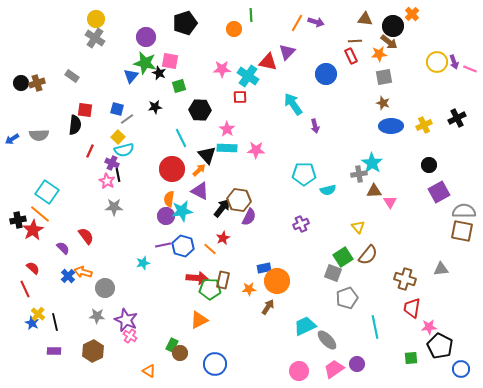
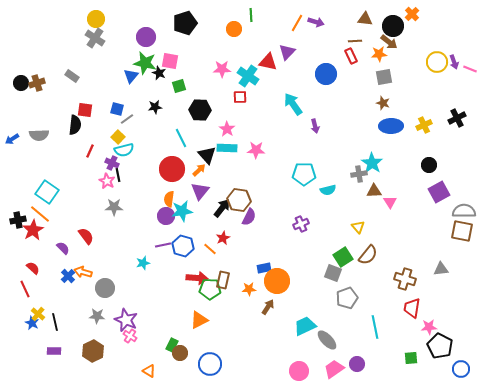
purple triangle at (200, 191): rotated 42 degrees clockwise
blue circle at (215, 364): moved 5 px left
